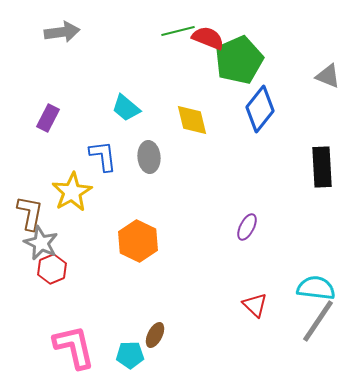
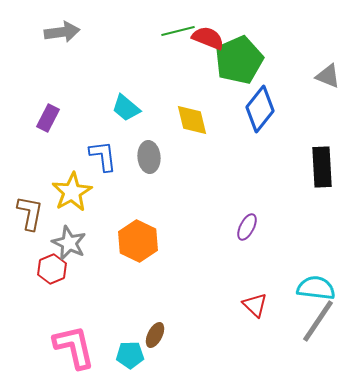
gray star: moved 28 px right
